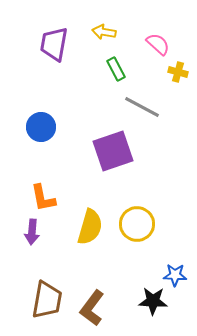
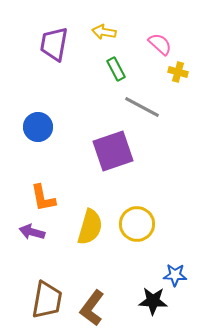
pink semicircle: moved 2 px right
blue circle: moved 3 px left
purple arrow: rotated 100 degrees clockwise
